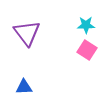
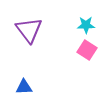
purple triangle: moved 2 px right, 3 px up
